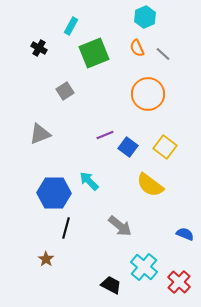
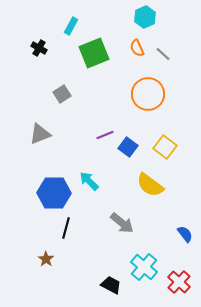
gray square: moved 3 px left, 3 px down
gray arrow: moved 2 px right, 3 px up
blue semicircle: rotated 30 degrees clockwise
